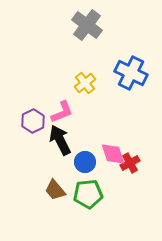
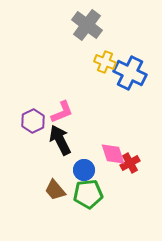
blue cross: moved 1 px left
yellow cross: moved 20 px right, 21 px up; rotated 30 degrees counterclockwise
blue circle: moved 1 px left, 8 px down
